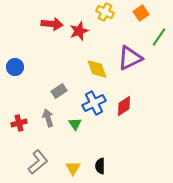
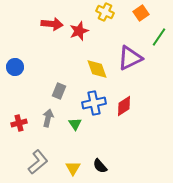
gray rectangle: rotated 35 degrees counterclockwise
blue cross: rotated 15 degrees clockwise
gray arrow: rotated 30 degrees clockwise
black semicircle: rotated 42 degrees counterclockwise
